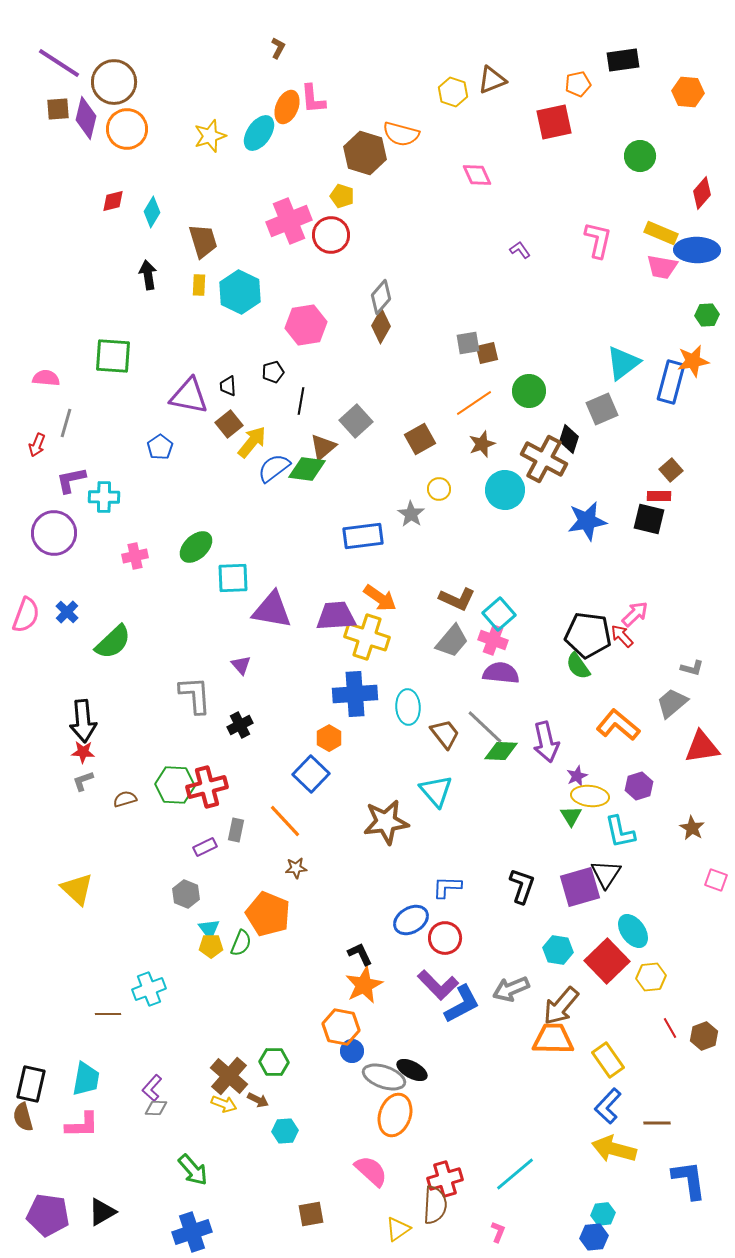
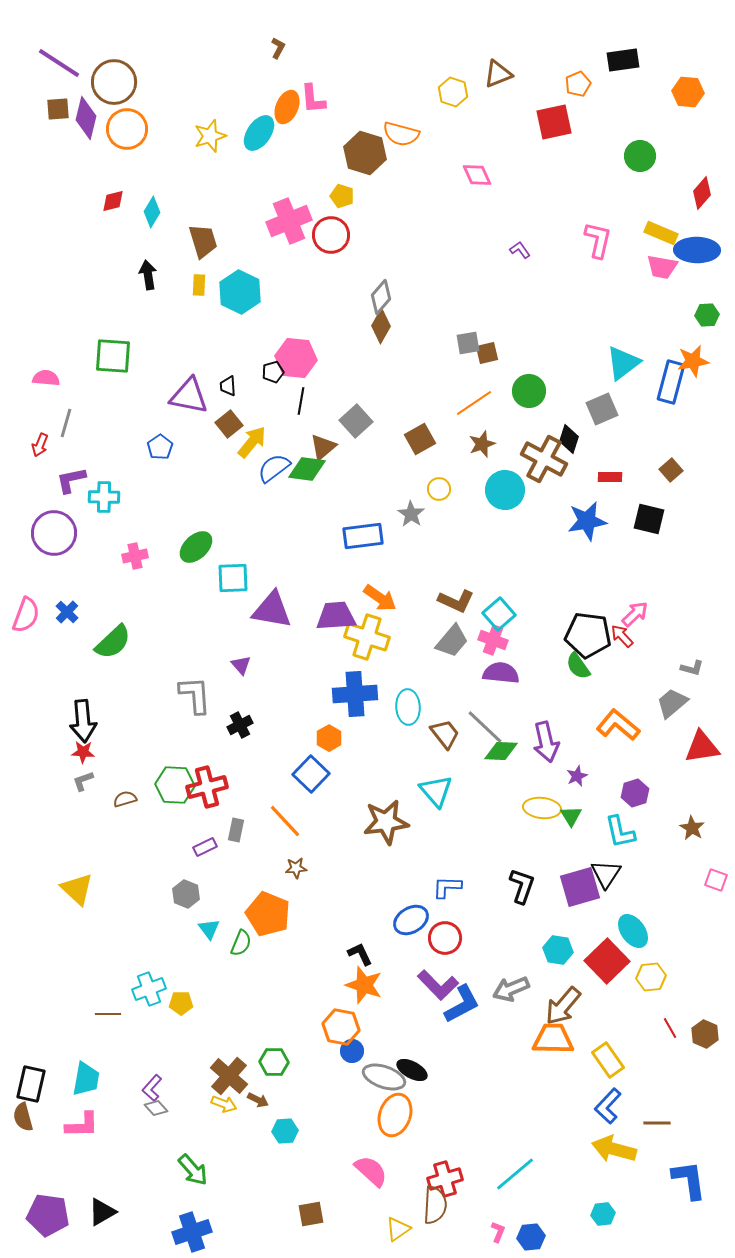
brown triangle at (492, 80): moved 6 px right, 6 px up
orange pentagon at (578, 84): rotated 10 degrees counterclockwise
pink hexagon at (306, 325): moved 10 px left, 33 px down; rotated 15 degrees clockwise
red arrow at (37, 445): moved 3 px right
red rectangle at (659, 496): moved 49 px left, 19 px up
brown L-shape at (457, 599): moved 1 px left, 2 px down
purple hexagon at (639, 786): moved 4 px left, 7 px down
yellow ellipse at (590, 796): moved 48 px left, 12 px down
yellow pentagon at (211, 946): moved 30 px left, 57 px down
orange star at (364, 985): rotated 27 degrees counterclockwise
brown arrow at (561, 1006): moved 2 px right
brown hexagon at (704, 1036): moved 1 px right, 2 px up; rotated 16 degrees counterclockwise
gray diamond at (156, 1108): rotated 45 degrees clockwise
blue hexagon at (594, 1237): moved 63 px left
